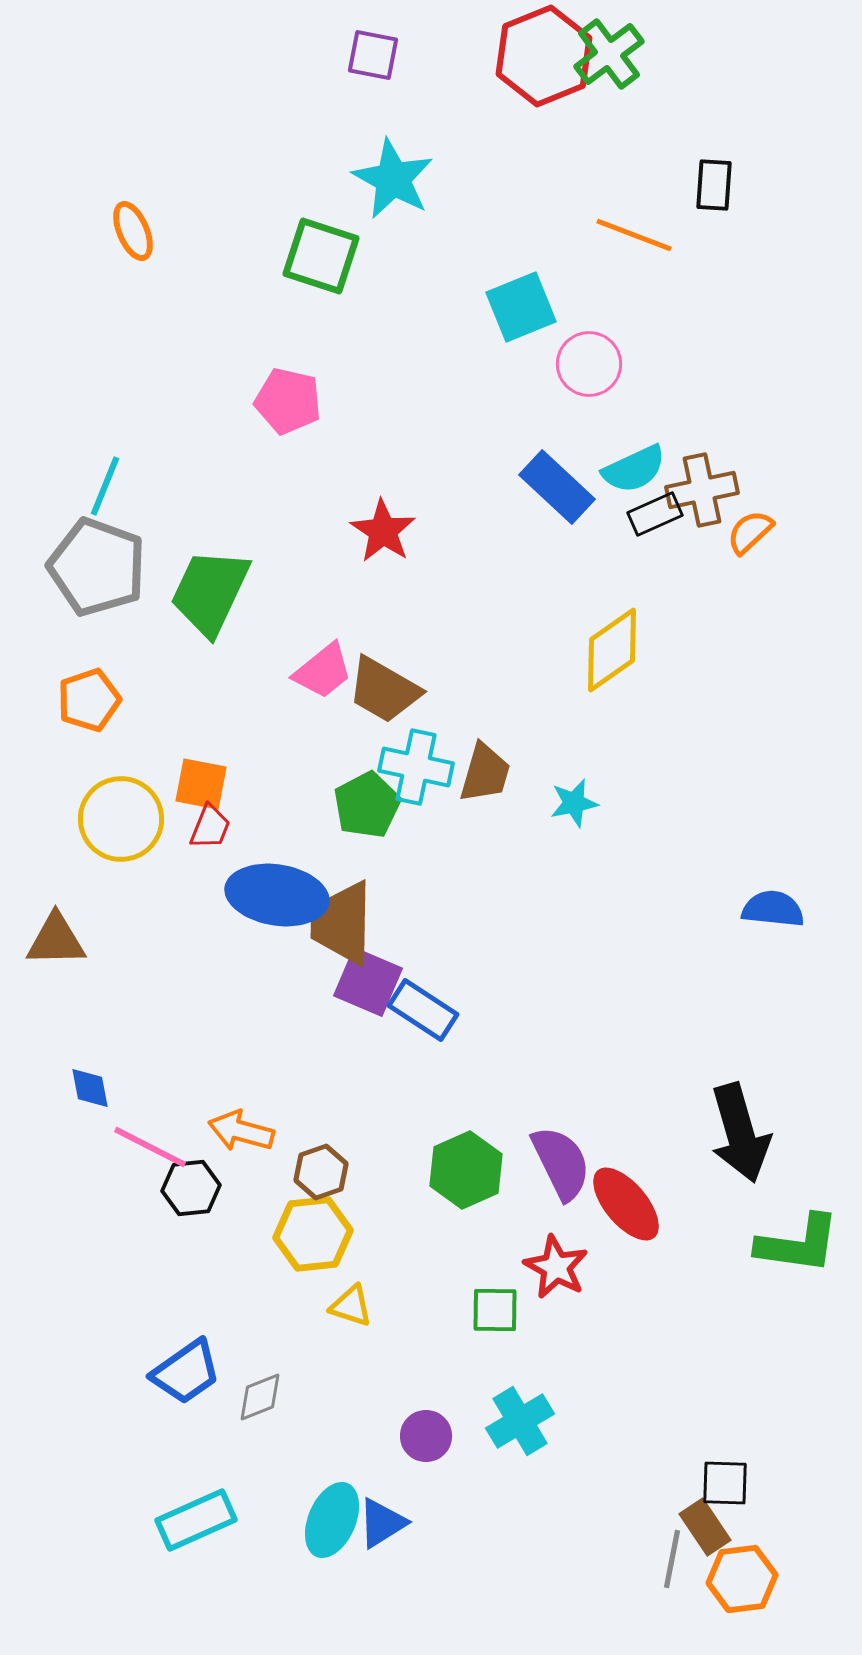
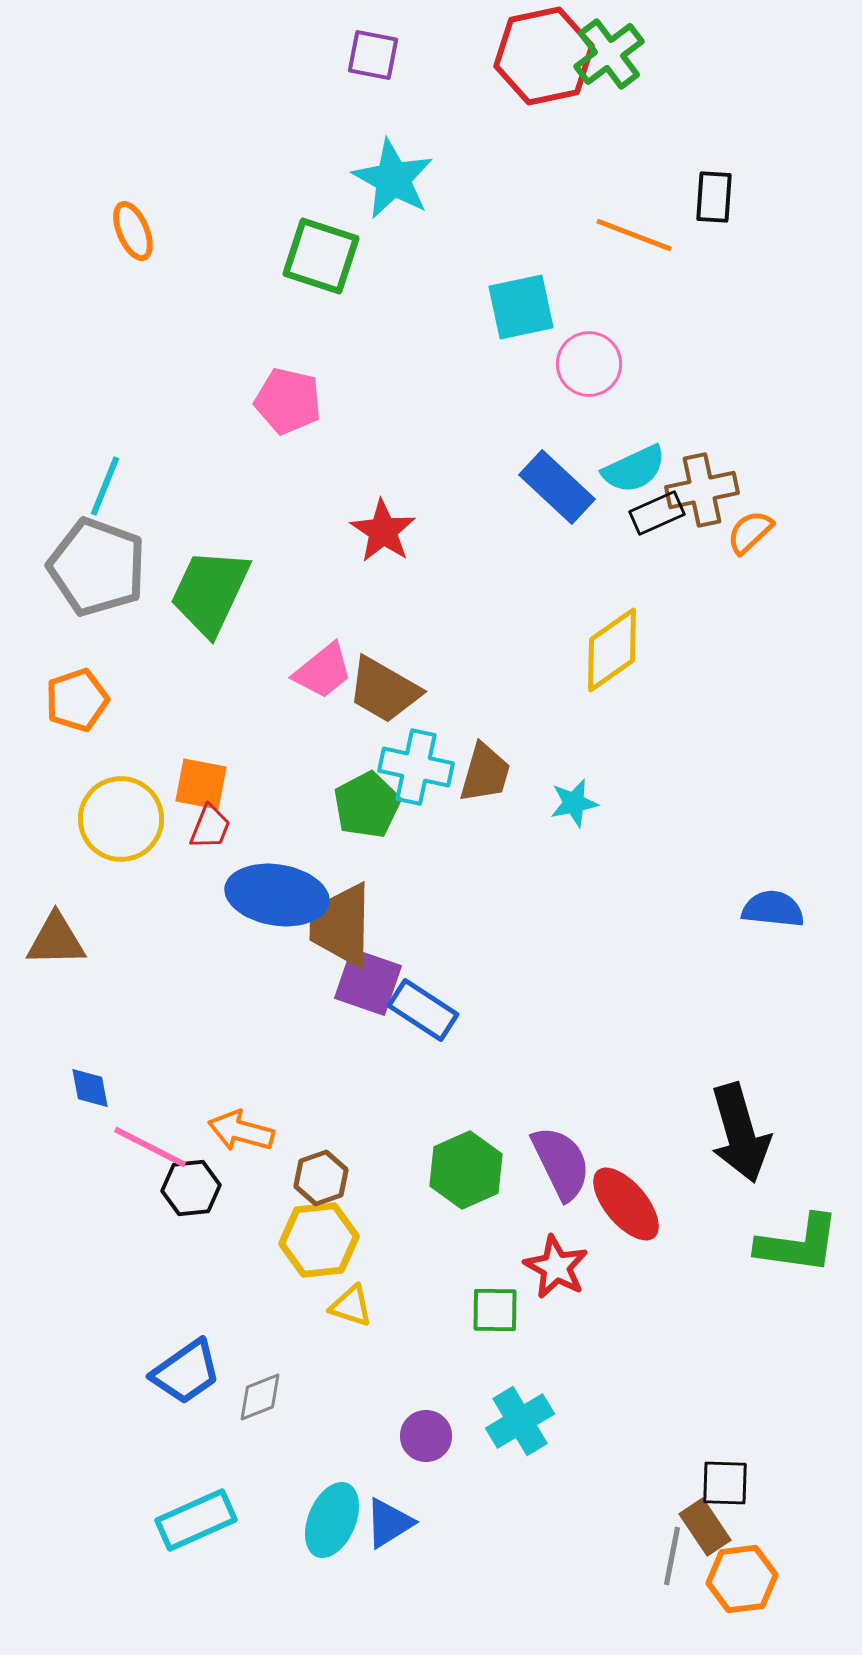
red hexagon at (544, 56): rotated 10 degrees clockwise
black rectangle at (714, 185): moved 12 px down
cyan square at (521, 307): rotated 10 degrees clockwise
black rectangle at (655, 514): moved 2 px right, 1 px up
orange pentagon at (89, 700): moved 12 px left
brown trapezoid at (342, 923): moved 1 px left, 2 px down
purple square at (368, 982): rotated 4 degrees counterclockwise
brown hexagon at (321, 1172): moved 6 px down
yellow hexagon at (313, 1234): moved 6 px right, 6 px down
blue triangle at (382, 1523): moved 7 px right
gray line at (672, 1559): moved 3 px up
